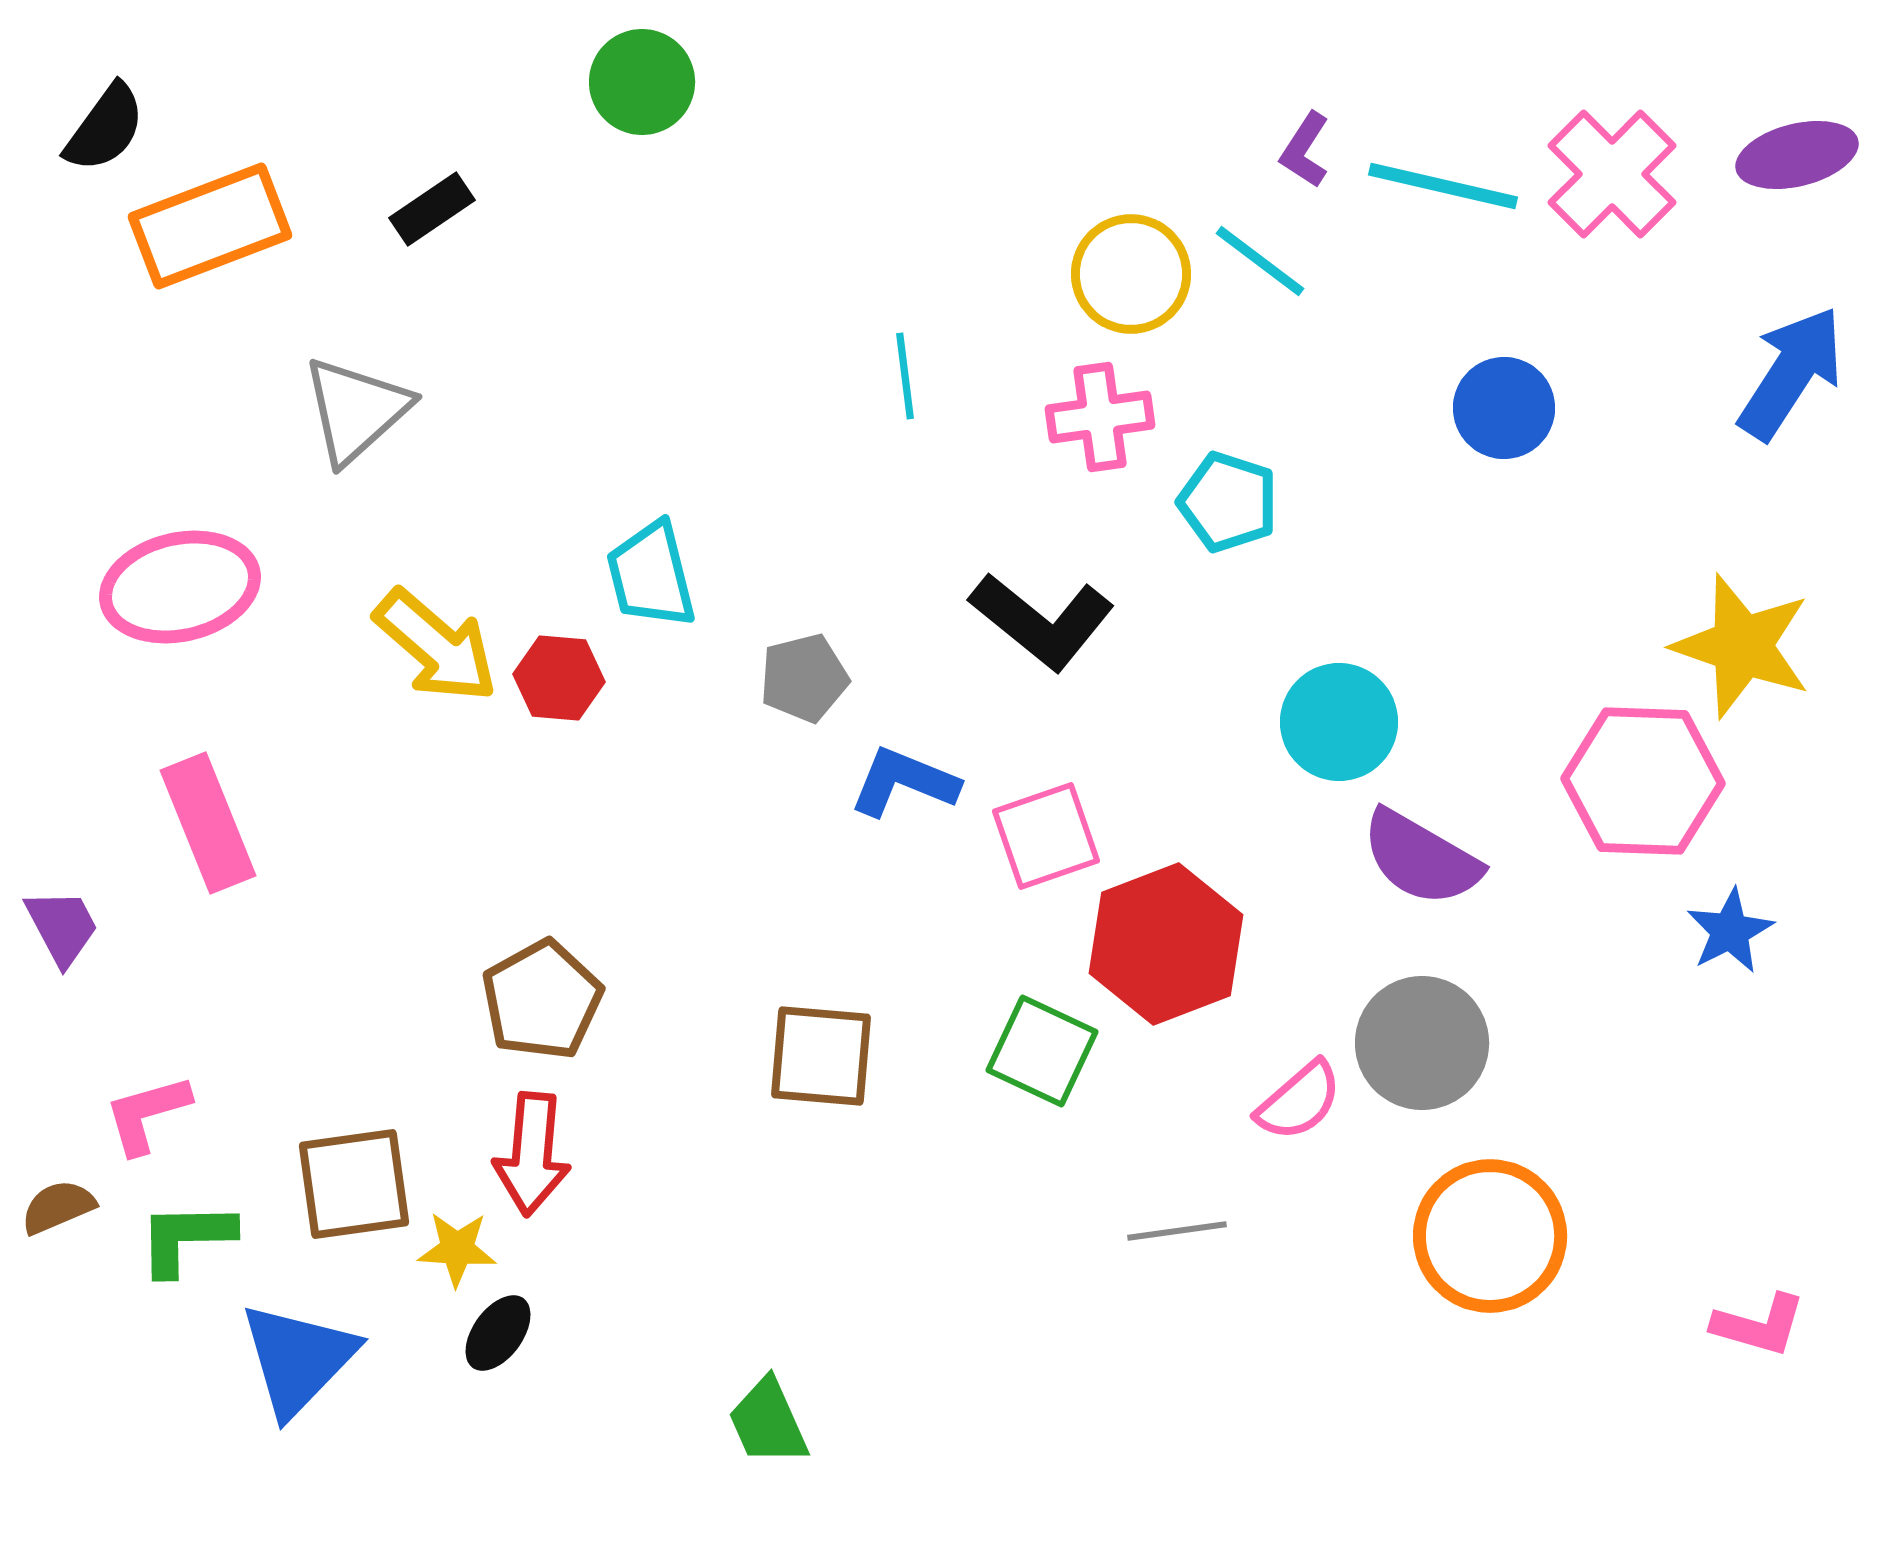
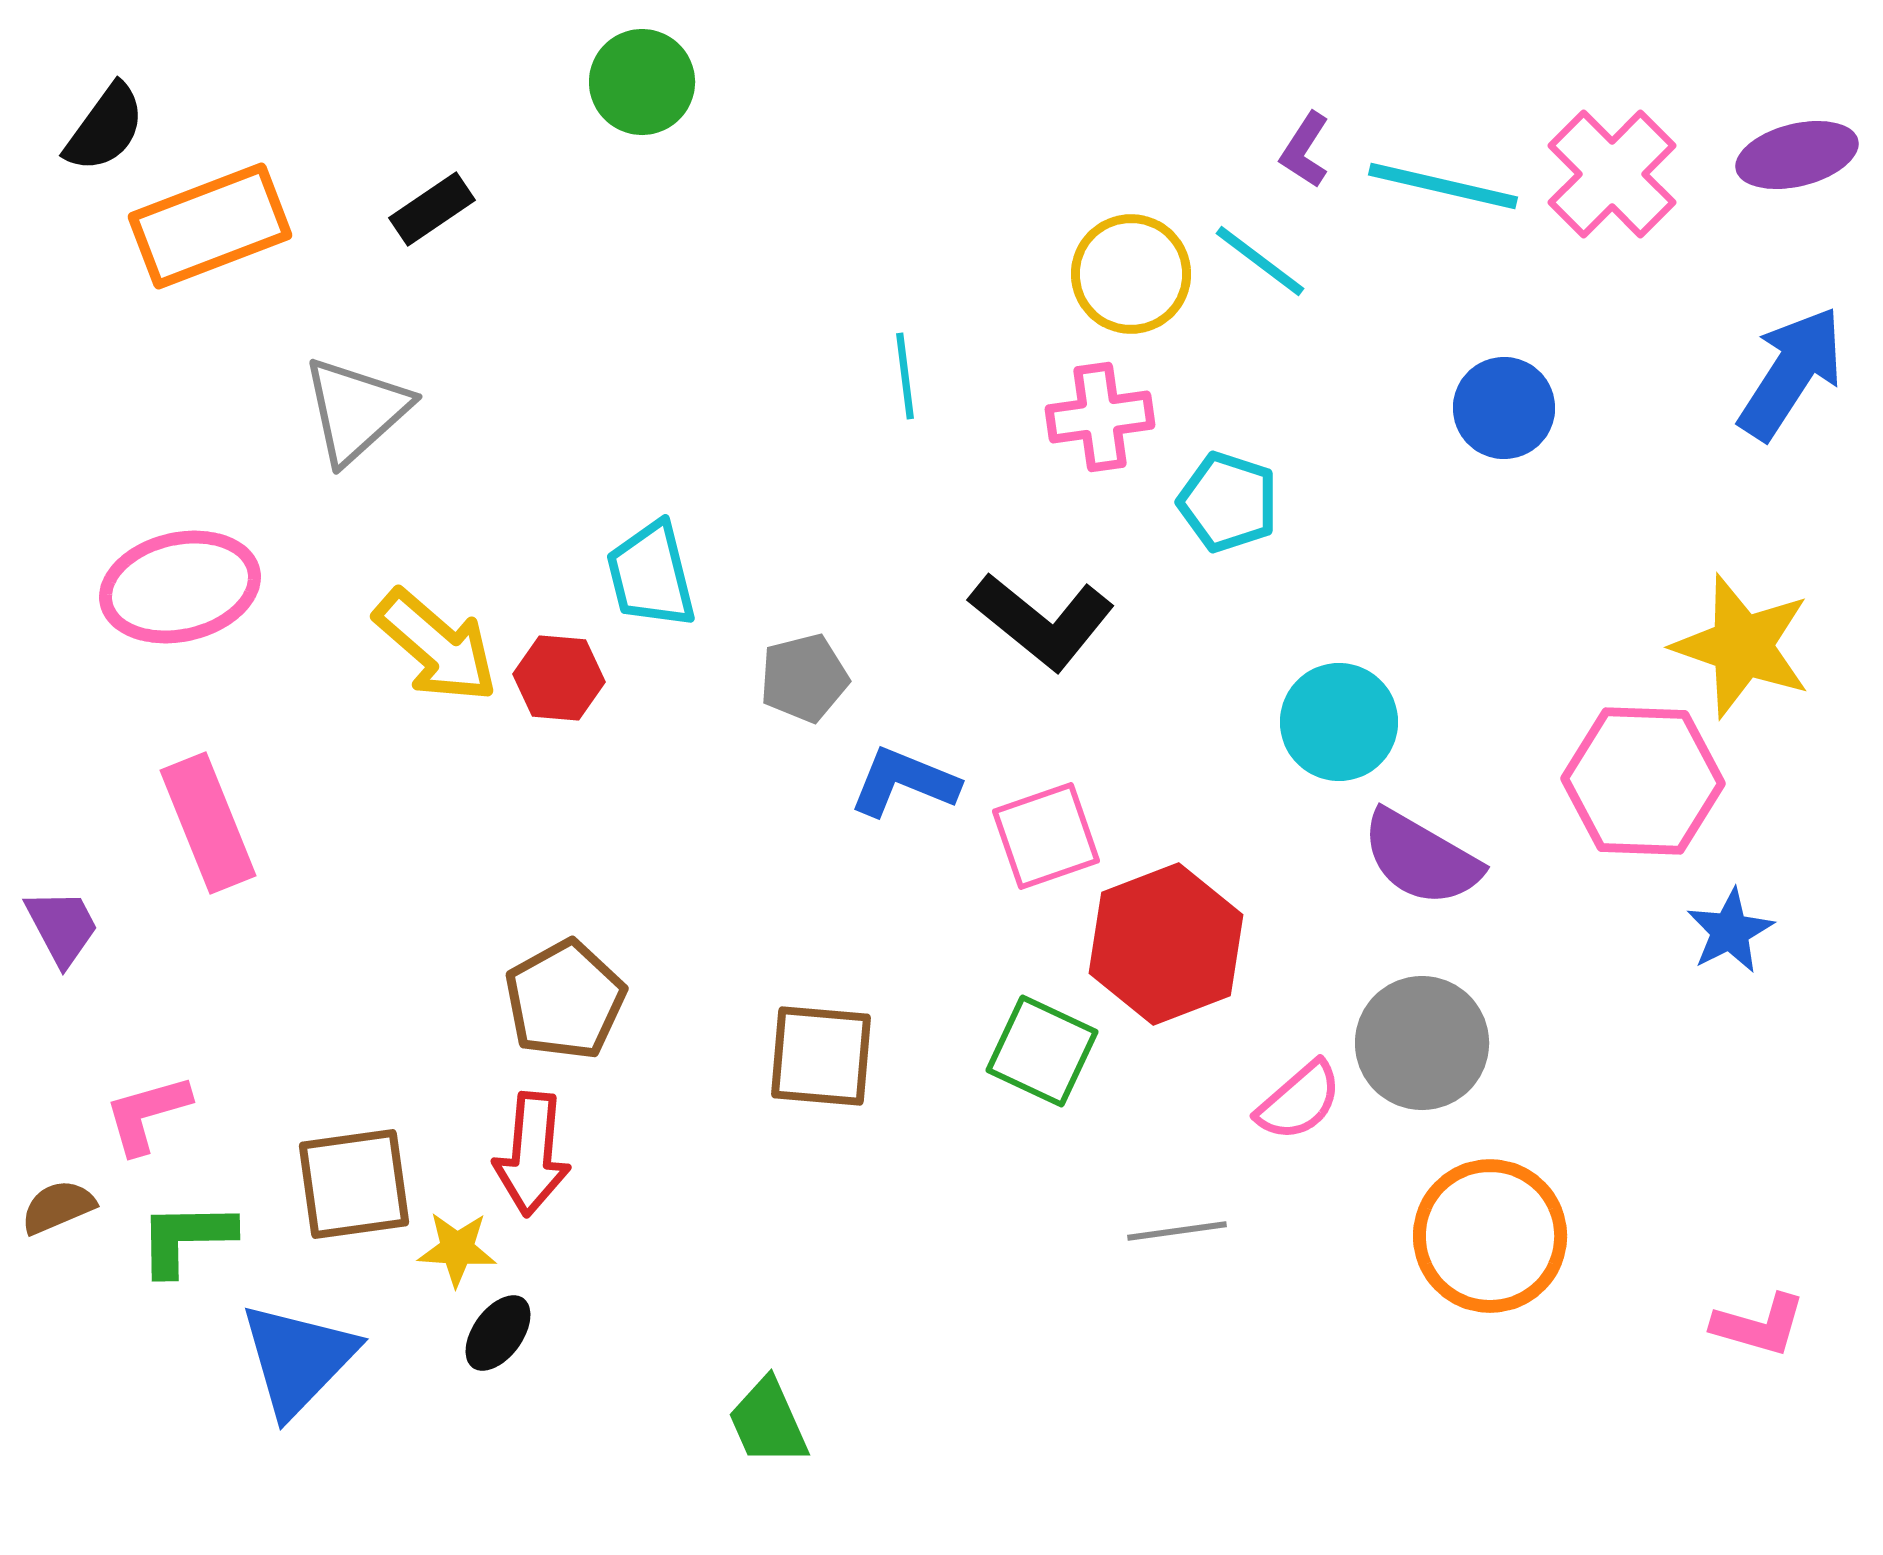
brown pentagon at (542, 1000): moved 23 px right
